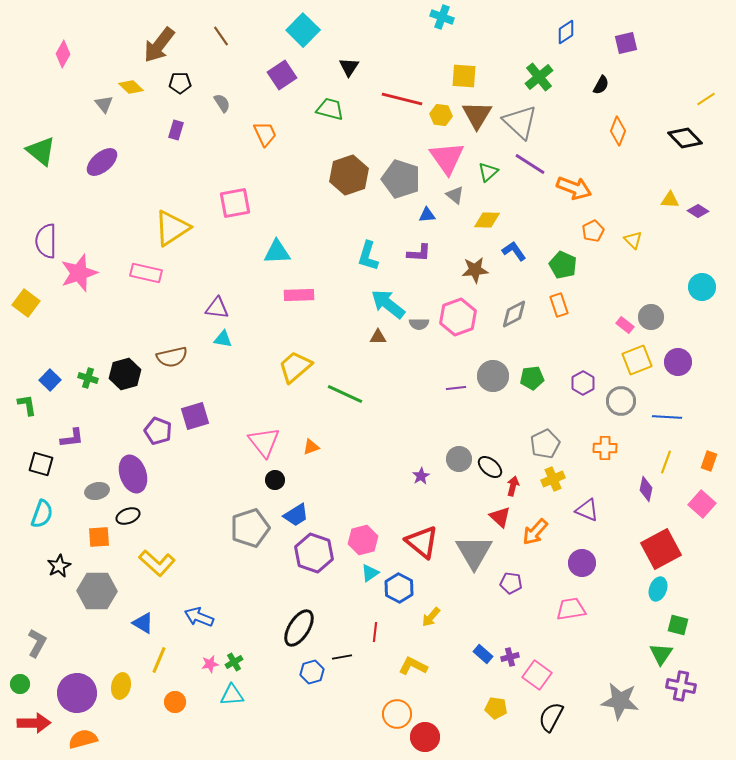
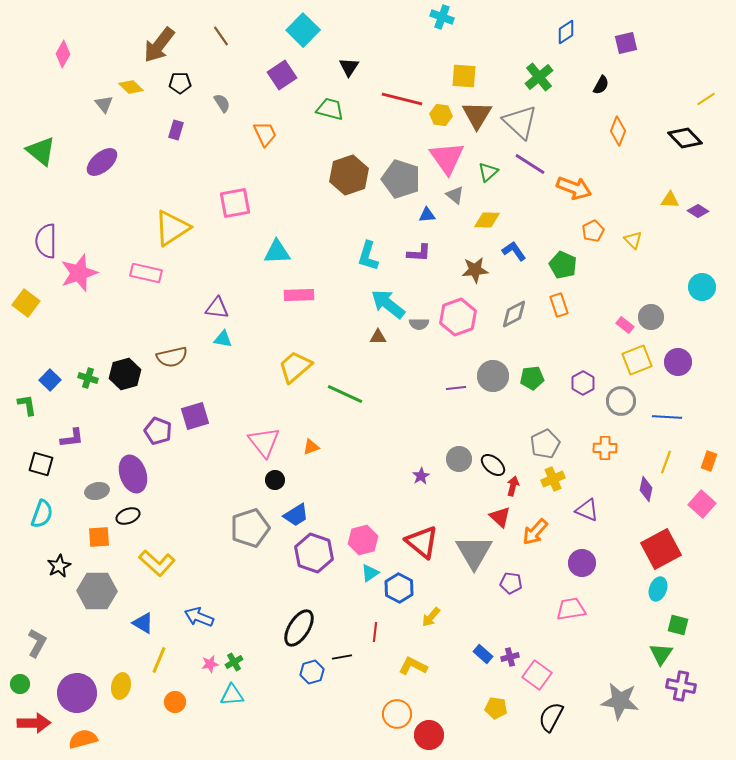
black ellipse at (490, 467): moved 3 px right, 2 px up
red circle at (425, 737): moved 4 px right, 2 px up
